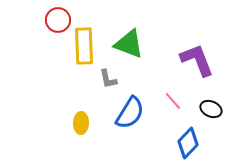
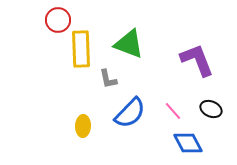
yellow rectangle: moved 3 px left, 3 px down
pink line: moved 10 px down
blue semicircle: rotated 12 degrees clockwise
yellow ellipse: moved 2 px right, 3 px down
blue diamond: rotated 72 degrees counterclockwise
